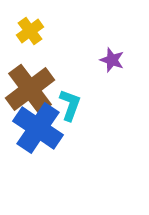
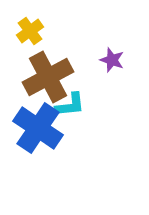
brown cross: moved 18 px right, 12 px up; rotated 9 degrees clockwise
cyan L-shape: rotated 64 degrees clockwise
